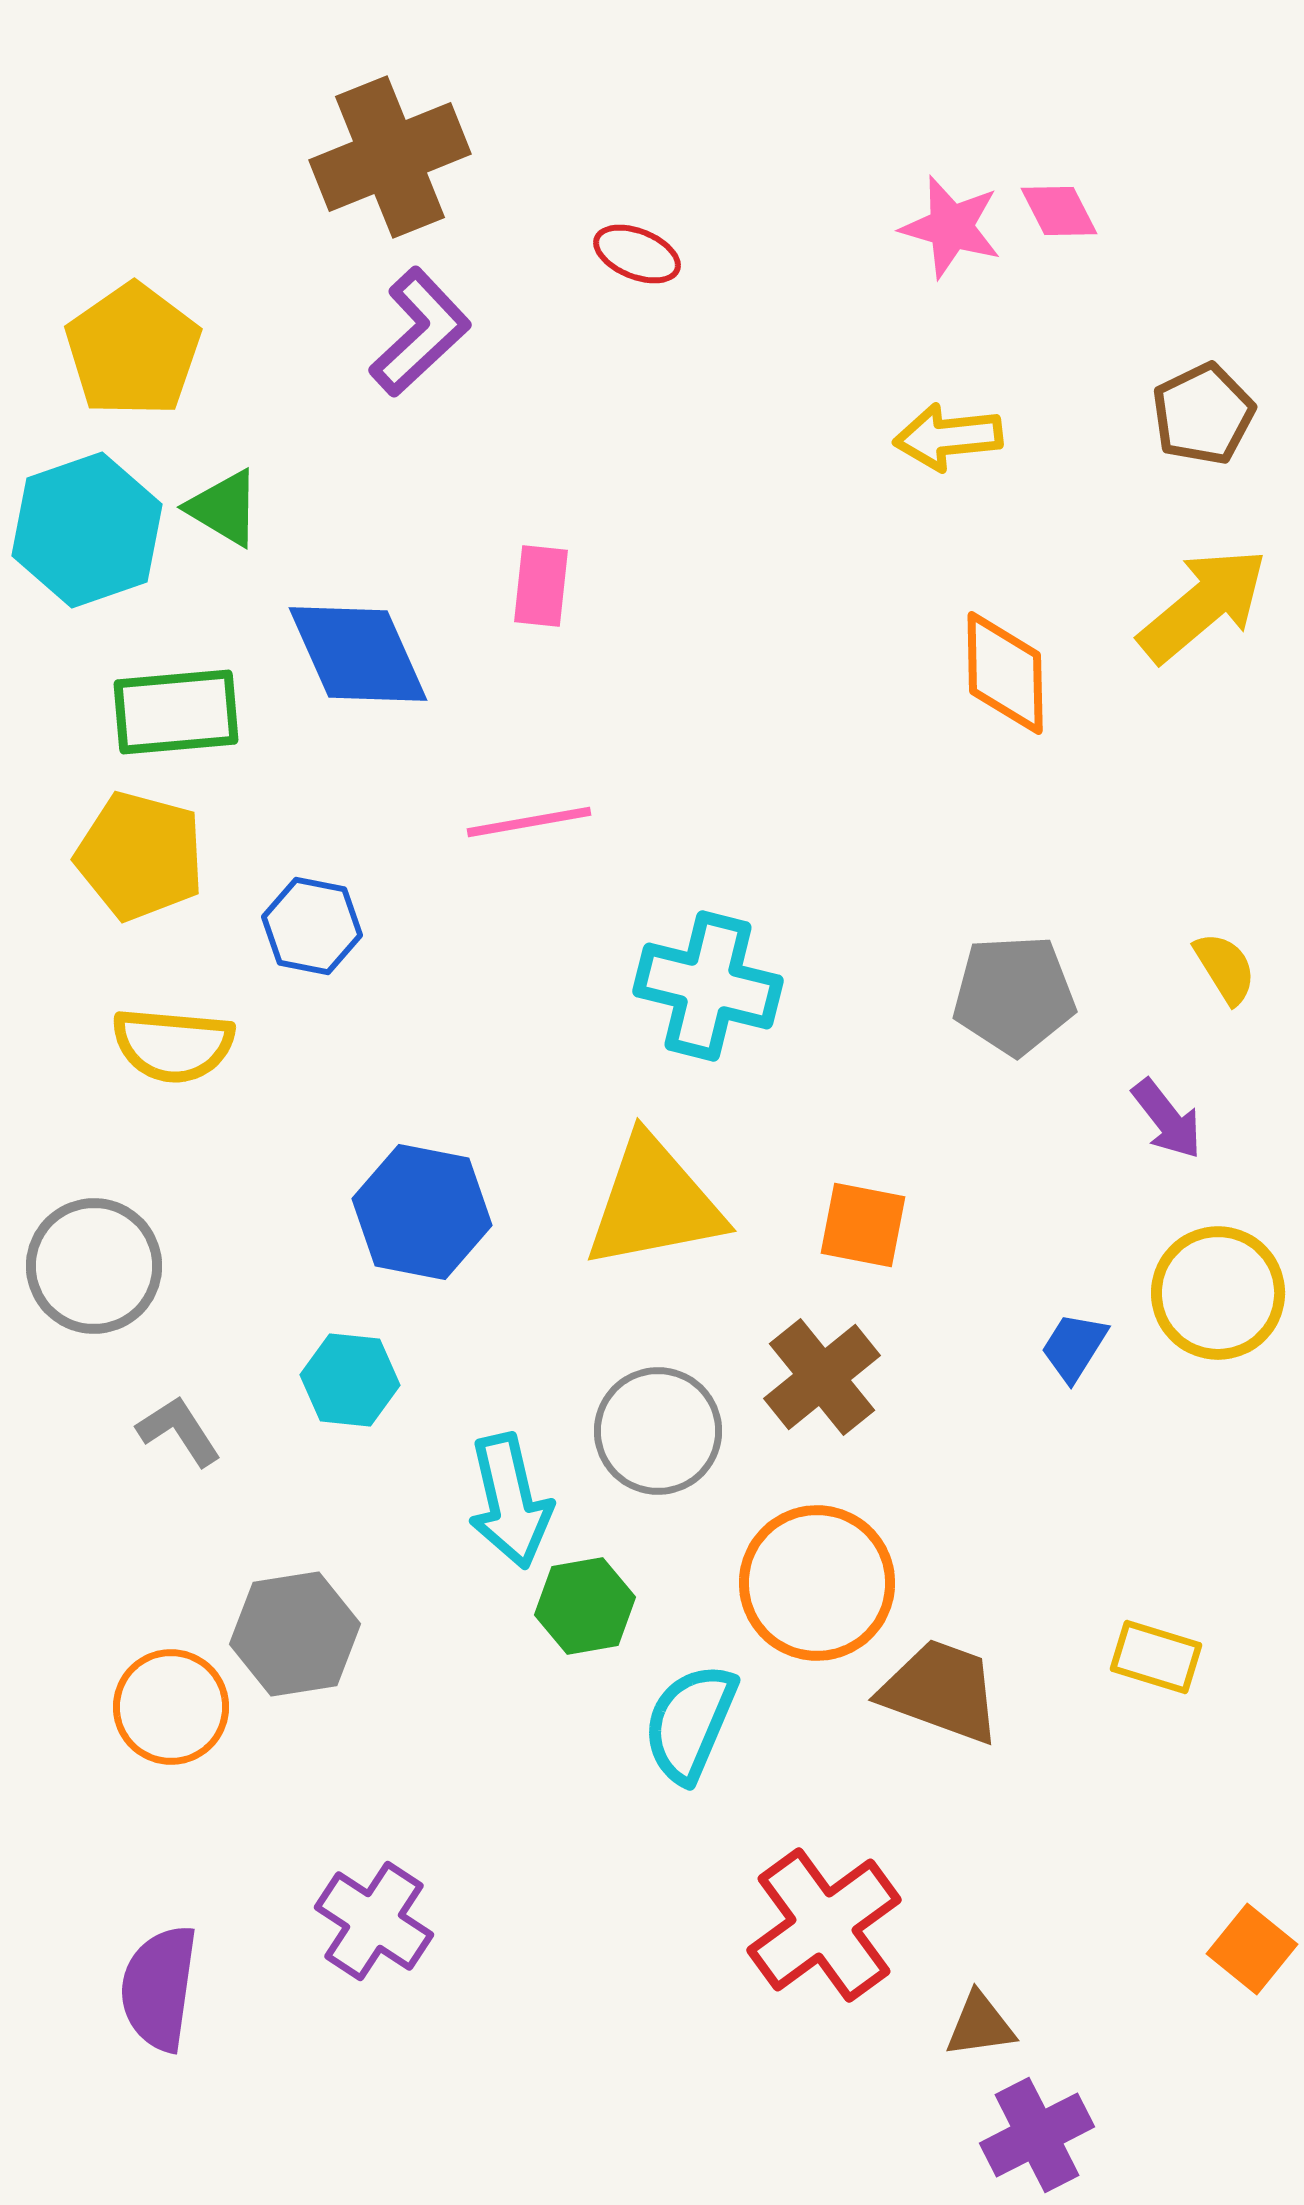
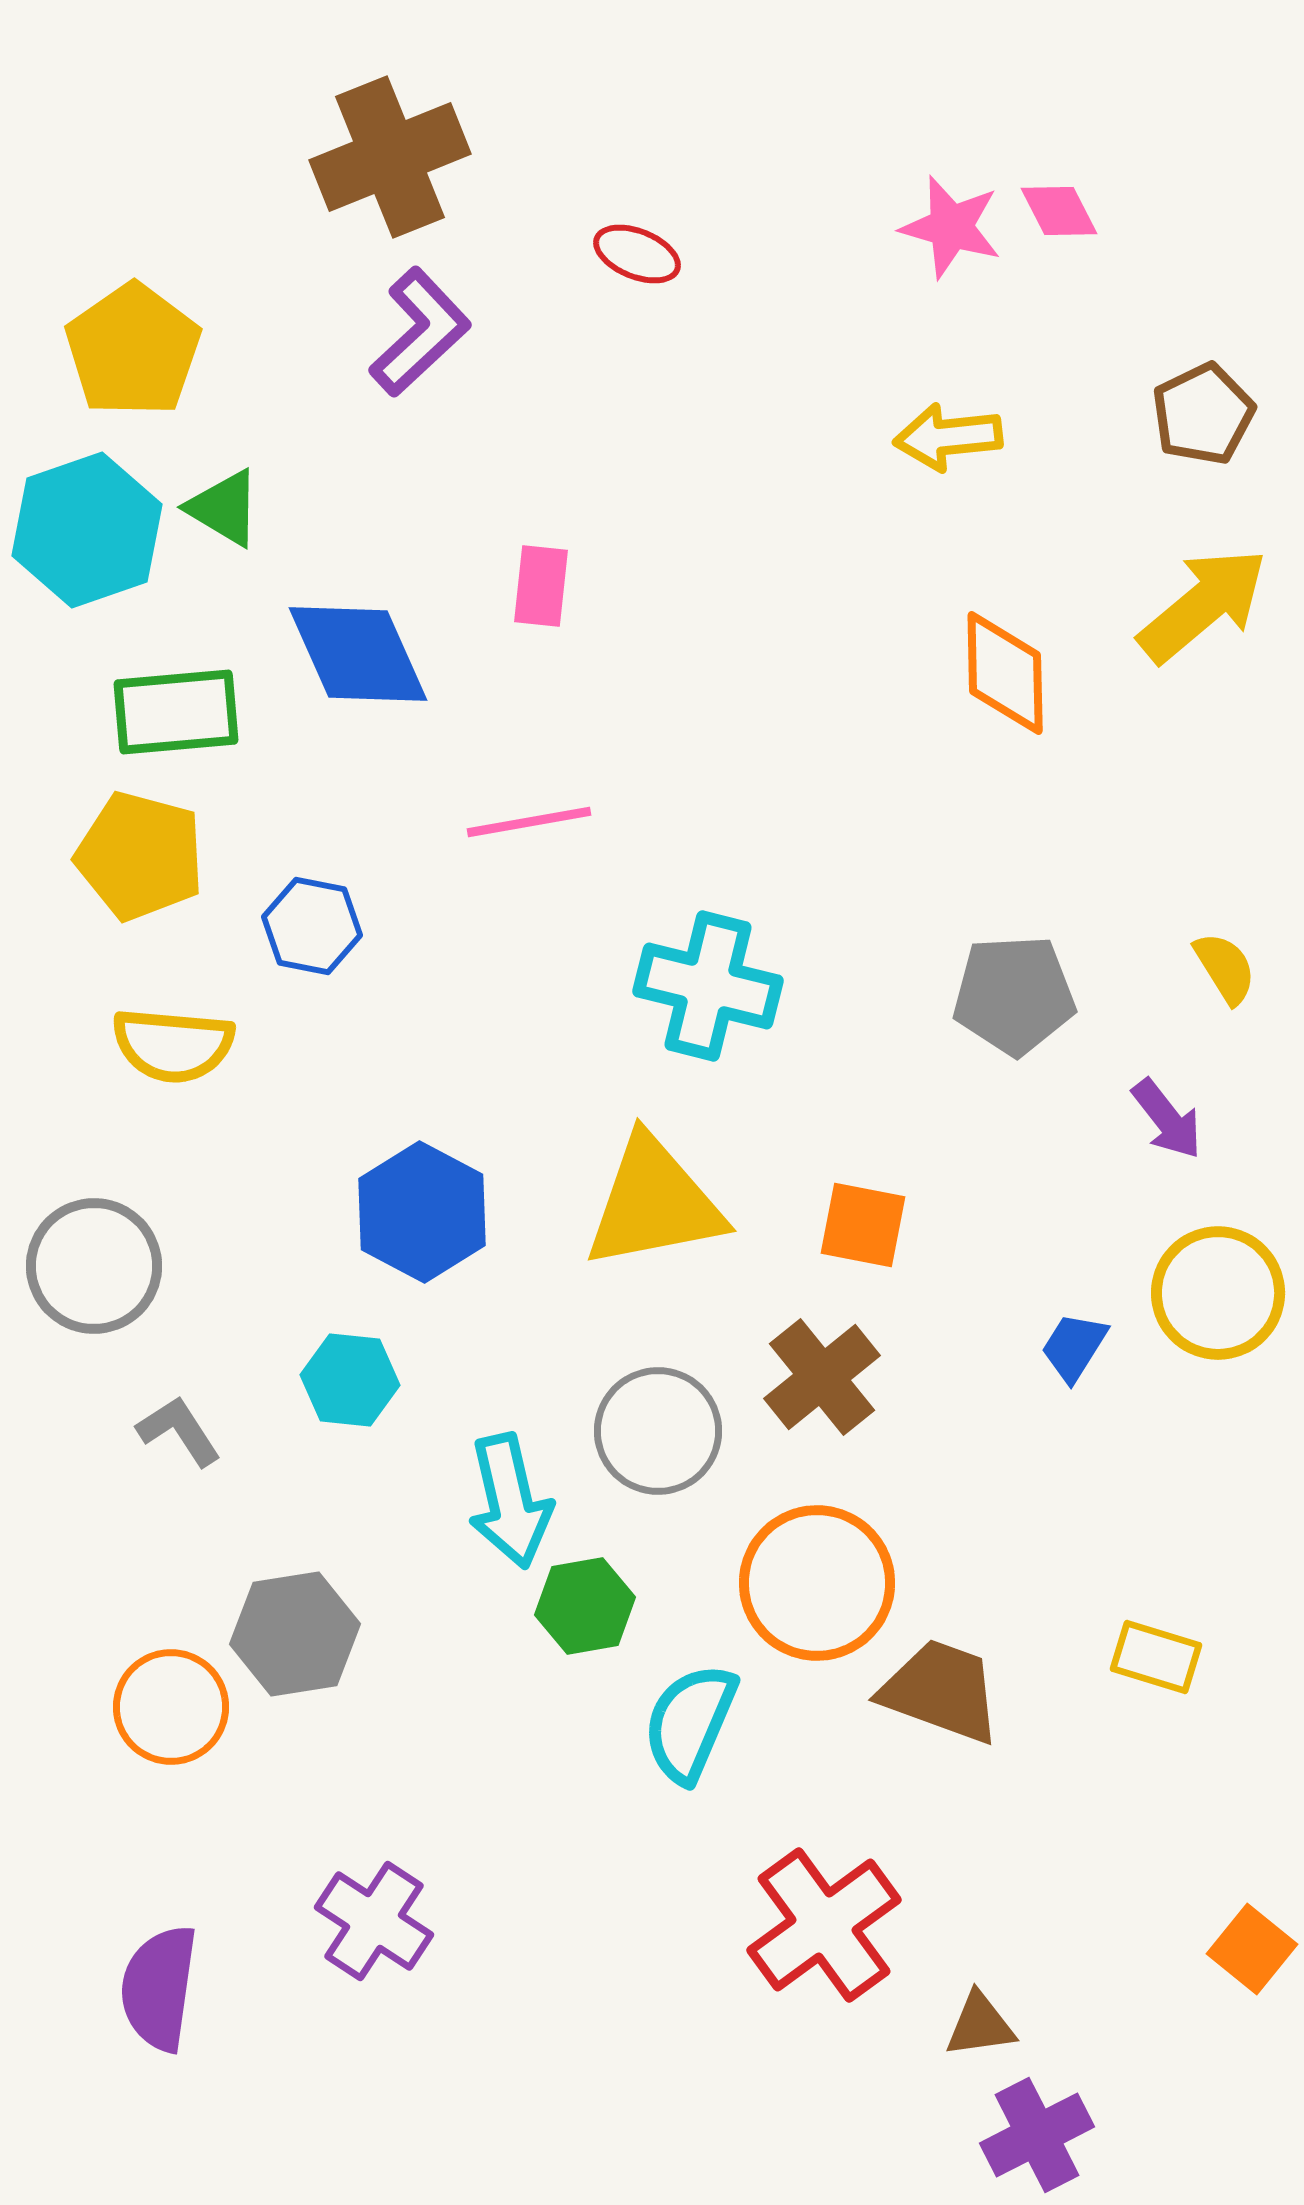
blue hexagon at (422, 1212): rotated 17 degrees clockwise
